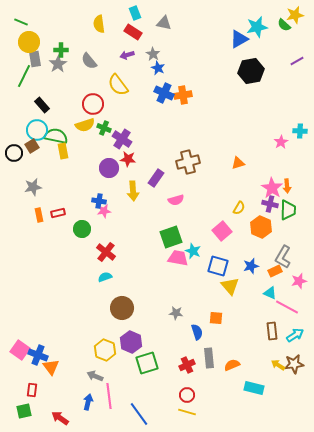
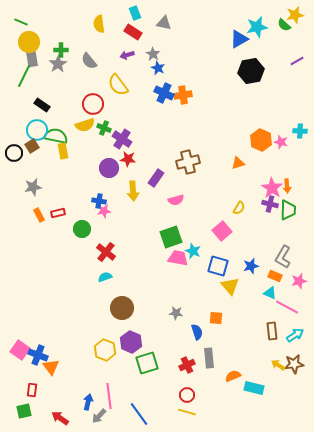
gray rectangle at (35, 59): moved 3 px left
black rectangle at (42, 105): rotated 14 degrees counterclockwise
pink star at (281, 142): rotated 24 degrees counterclockwise
orange rectangle at (39, 215): rotated 16 degrees counterclockwise
orange hexagon at (261, 227): moved 87 px up
orange rectangle at (275, 271): moved 5 px down; rotated 48 degrees clockwise
orange semicircle at (232, 365): moved 1 px right, 11 px down
gray arrow at (95, 376): moved 4 px right, 40 px down; rotated 70 degrees counterclockwise
